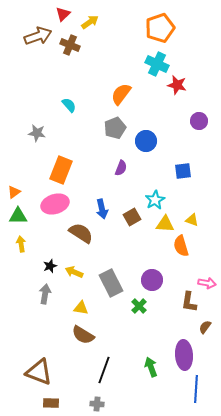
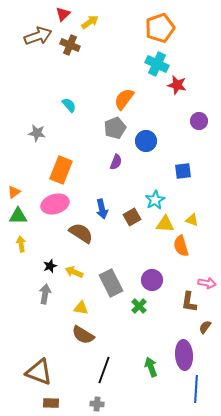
orange semicircle at (121, 94): moved 3 px right, 5 px down
purple semicircle at (121, 168): moved 5 px left, 6 px up
